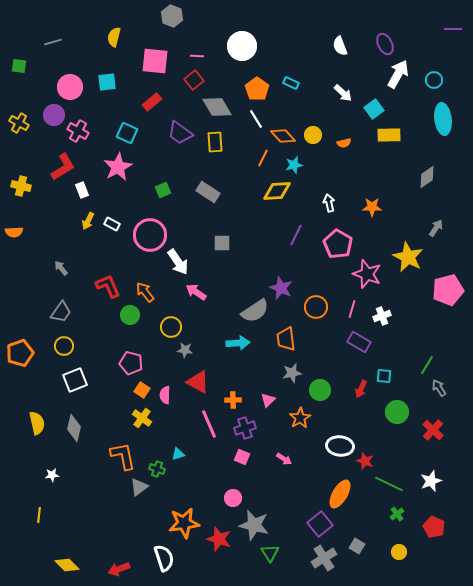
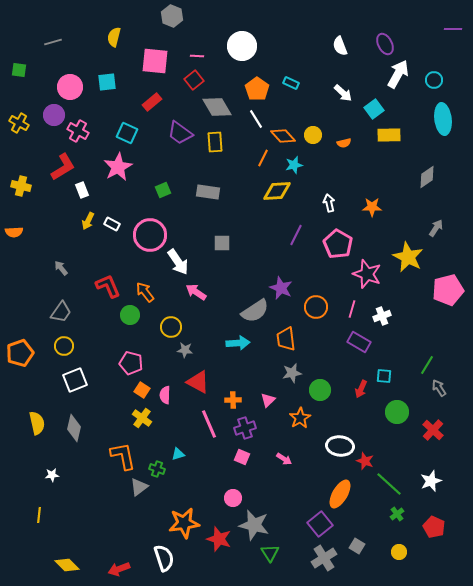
green square at (19, 66): moved 4 px down
gray rectangle at (208, 192): rotated 25 degrees counterclockwise
green line at (389, 484): rotated 16 degrees clockwise
